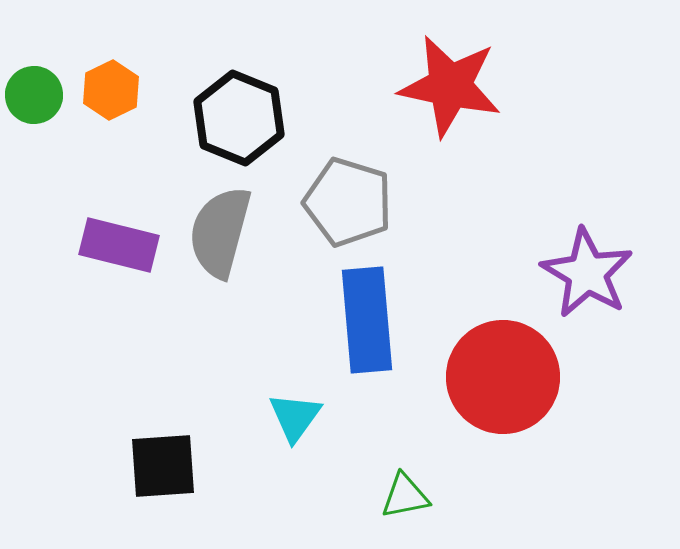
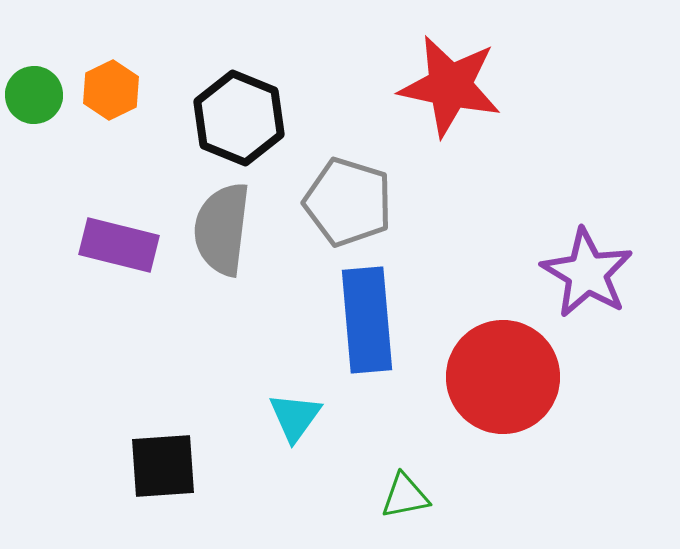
gray semicircle: moved 2 px right, 3 px up; rotated 8 degrees counterclockwise
